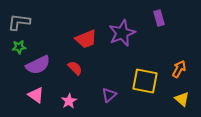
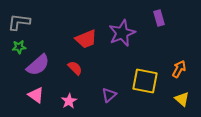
purple semicircle: rotated 15 degrees counterclockwise
